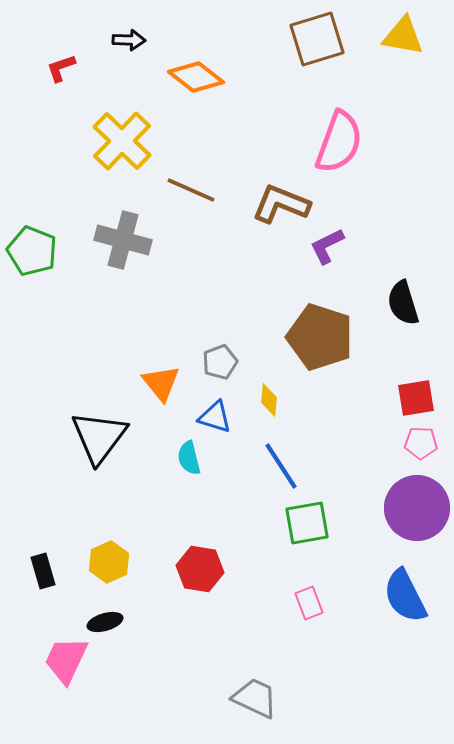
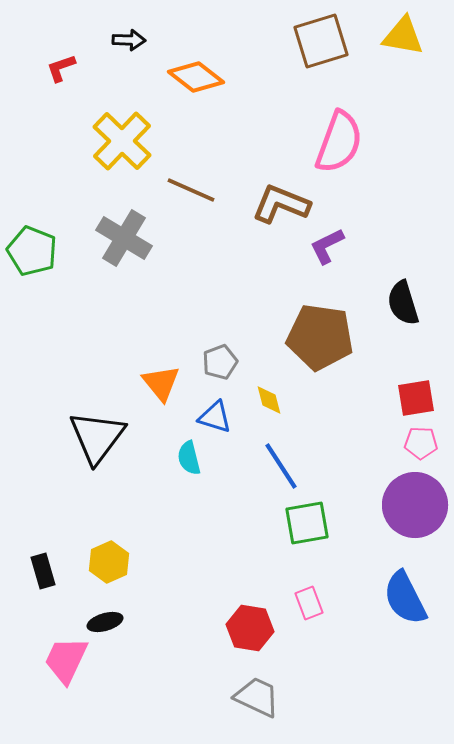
brown square: moved 4 px right, 2 px down
gray cross: moved 1 px right, 2 px up; rotated 16 degrees clockwise
brown pentagon: rotated 10 degrees counterclockwise
yellow diamond: rotated 20 degrees counterclockwise
black triangle: moved 2 px left
purple circle: moved 2 px left, 3 px up
red hexagon: moved 50 px right, 59 px down
blue semicircle: moved 2 px down
gray trapezoid: moved 2 px right, 1 px up
